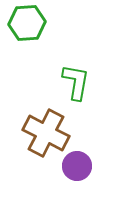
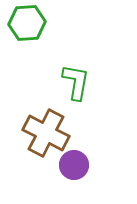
purple circle: moved 3 px left, 1 px up
